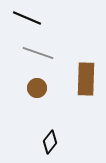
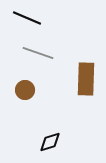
brown circle: moved 12 px left, 2 px down
black diamond: rotated 35 degrees clockwise
